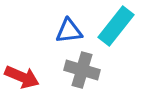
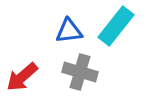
gray cross: moved 2 px left, 2 px down
red arrow: rotated 116 degrees clockwise
